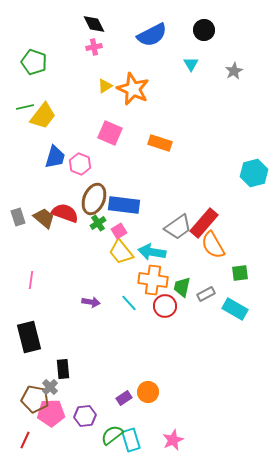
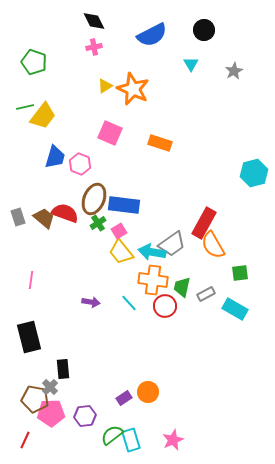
black diamond at (94, 24): moved 3 px up
red rectangle at (204, 223): rotated 12 degrees counterclockwise
gray trapezoid at (178, 227): moved 6 px left, 17 px down
